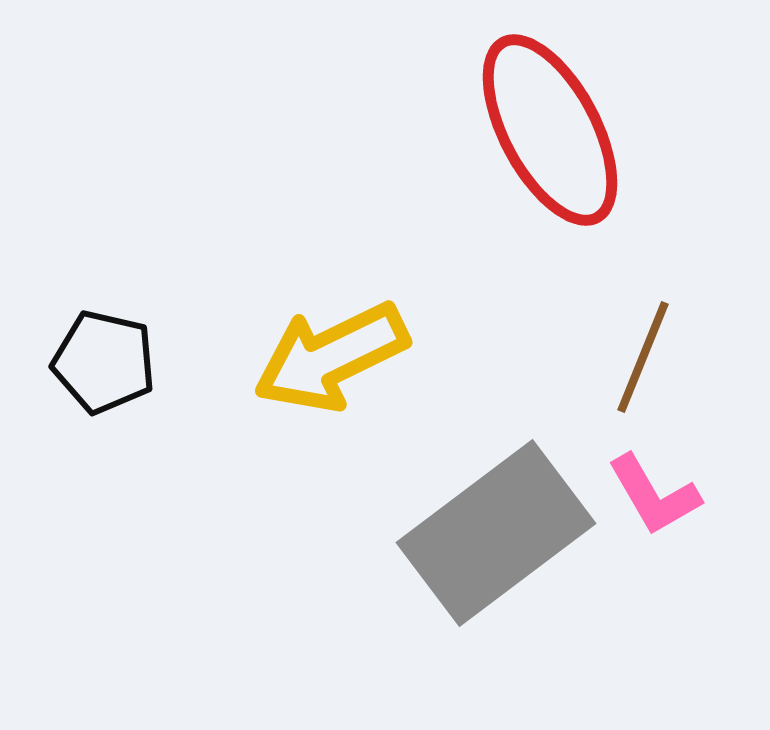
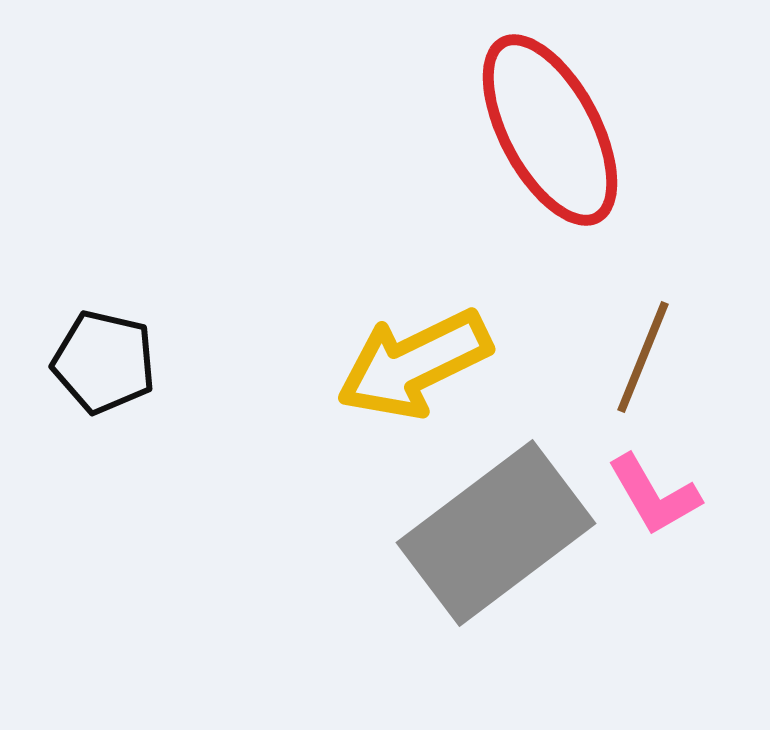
yellow arrow: moved 83 px right, 7 px down
